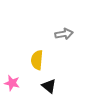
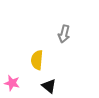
gray arrow: rotated 114 degrees clockwise
